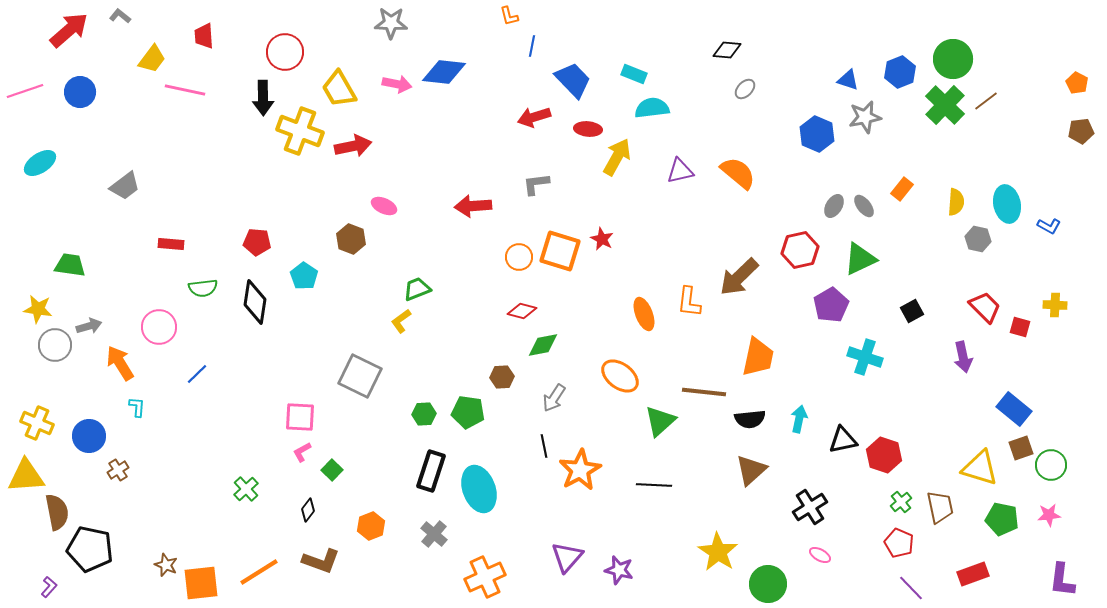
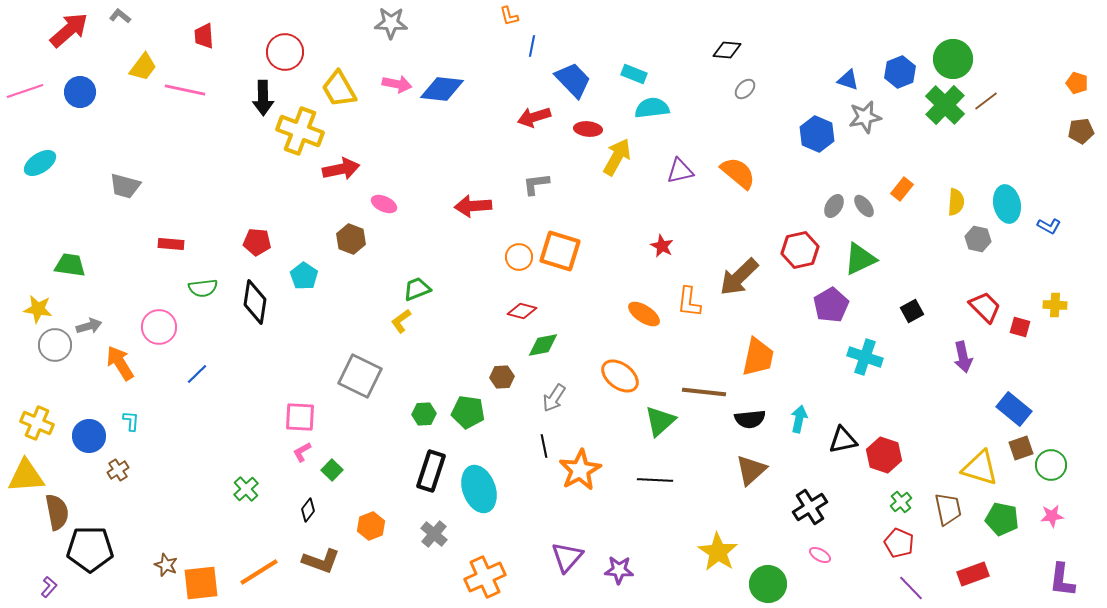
yellow trapezoid at (152, 59): moved 9 px left, 8 px down
blue diamond at (444, 72): moved 2 px left, 17 px down
orange pentagon at (1077, 83): rotated 10 degrees counterclockwise
red arrow at (353, 146): moved 12 px left, 23 px down
gray trapezoid at (125, 186): rotated 52 degrees clockwise
pink ellipse at (384, 206): moved 2 px up
red star at (602, 239): moved 60 px right, 7 px down
orange ellipse at (644, 314): rotated 36 degrees counterclockwise
cyan L-shape at (137, 407): moved 6 px left, 14 px down
black line at (654, 485): moved 1 px right, 5 px up
brown trapezoid at (940, 507): moved 8 px right, 2 px down
pink star at (1049, 515): moved 3 px right, 1 px down
black pentagon at (90, 549): rotated 12 degrees counterclockwise
purple star at (619, 570): rotated 12 degrees counterclockwise
